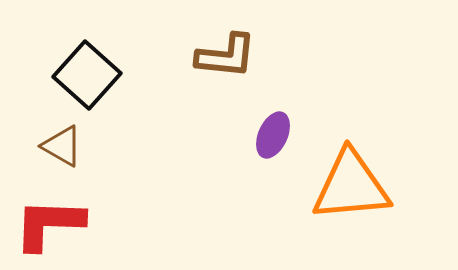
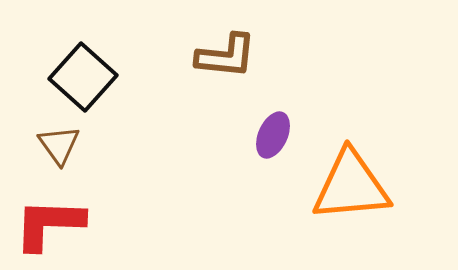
black square: moved 4 px left, 2 px down
brown triangle: moved 3 px left, 1 px up; rotated 24 degrees clockwise
